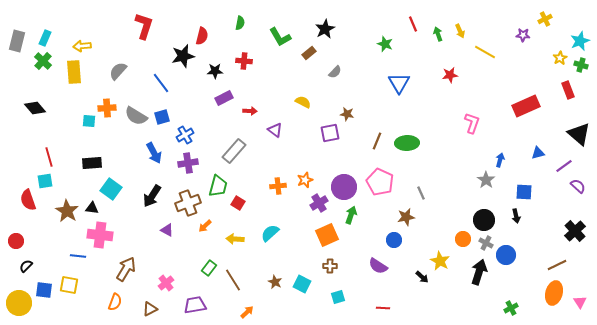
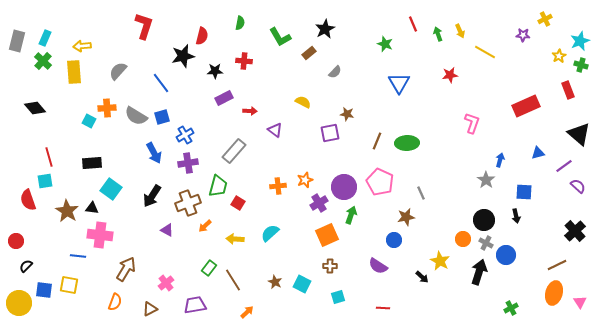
yellow star at (560, 58): moved 1 px left, 2 px up
cyan square at (89, 121): rotated 24 degrees clockwise
